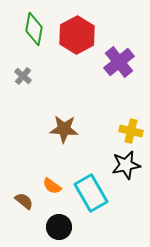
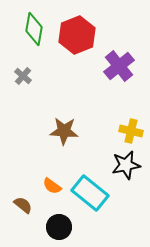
red hexagon: rotated 6 degrees clockwise
purple cross: moved 4 px down
brown star: moved 2 px down
cyan rectangle: moved 1 px left; rotated 21 degrees counterclockwise
brown semicircle: moved 1 px left, 4 px down
